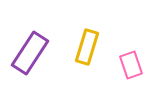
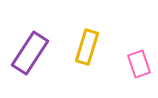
pink rectangle: moved 8 px right, 1 px up
